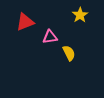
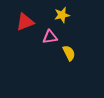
yellow star: moved 18 px left; rotated 21 degrees clockwise
